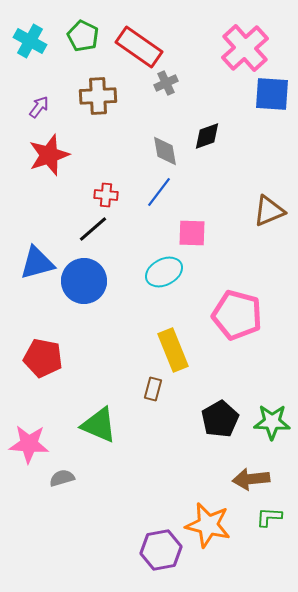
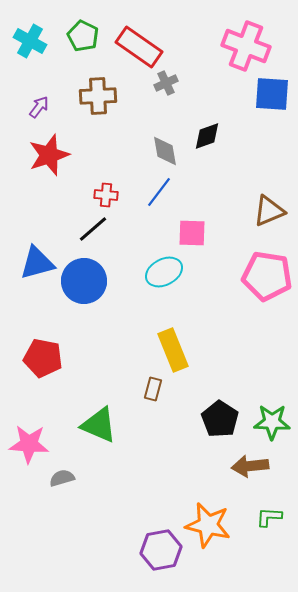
pink cross: moved 1 px right, 2 px up; rotated 27 degrees counterclockwise
pink pentagon: moved 30 px right, 39 px up; rotated 6 degrees counterclockwise
black pentagon: rotated 9 degrees counterclockwise
brown arrow: moved 1 px left, 13 px up
